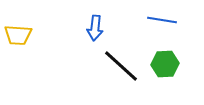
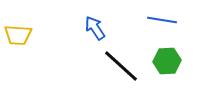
blue arrow: rotated 140 degrees clockwise
green hexagon: moved 2 px right, 3 px up
